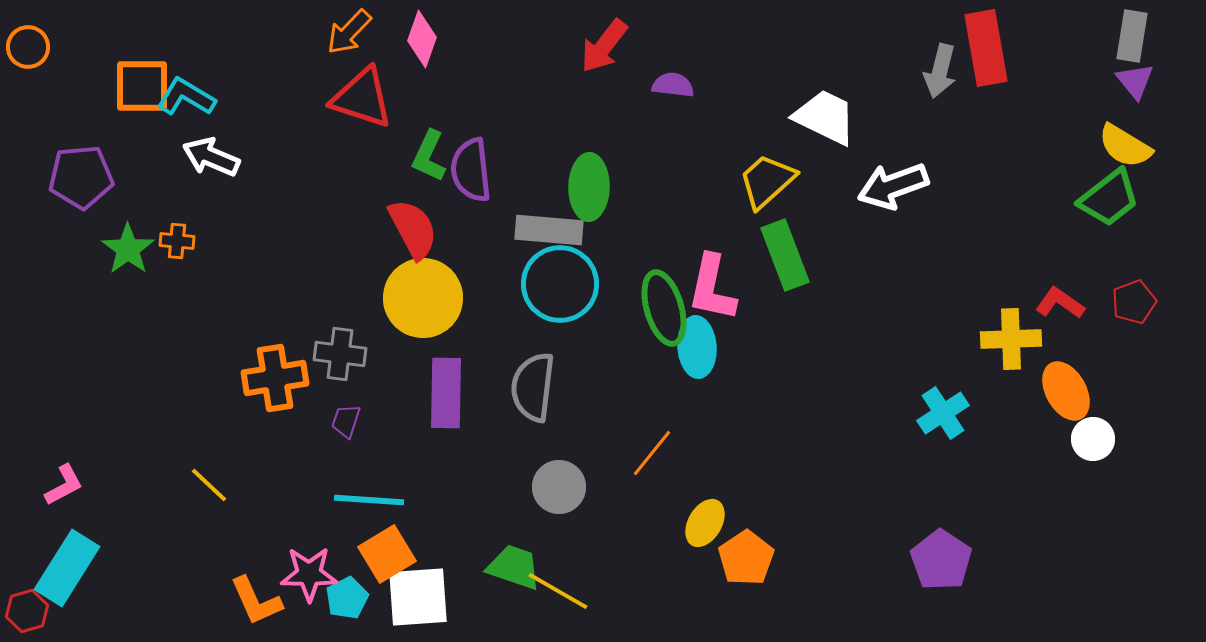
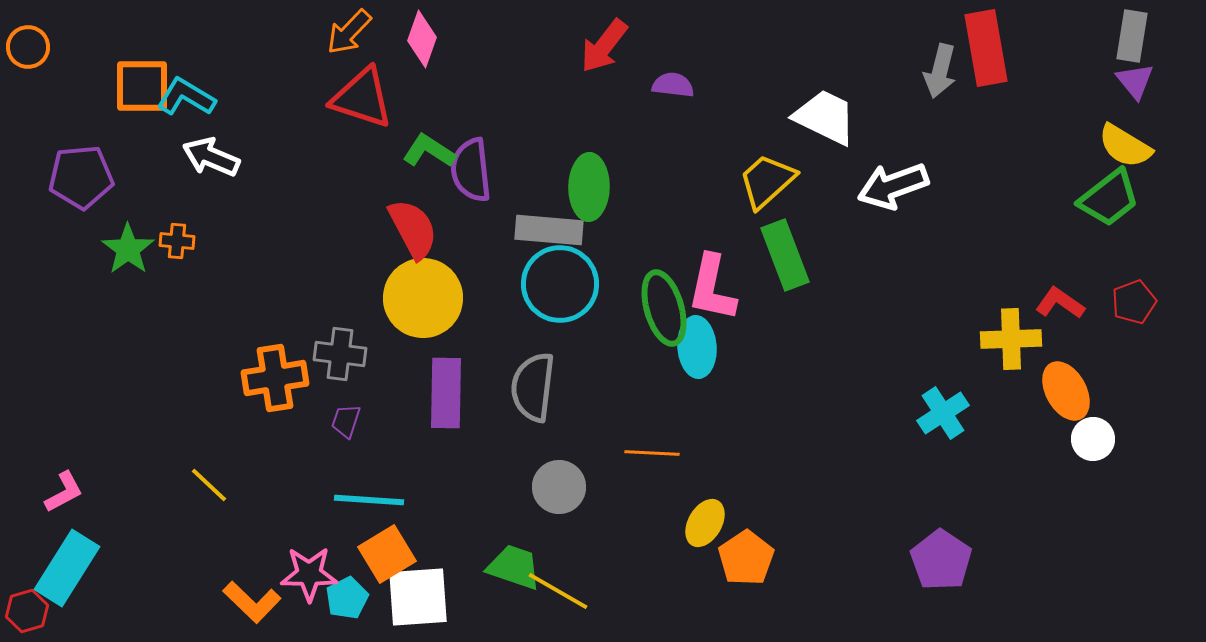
green L-shape at (429, 156): moved 5 px up; rotated 98 degrees clockwise
orange line at (652, 453): rotated 54 degrees clockwise
pink L-shape at (64, 485): moved 7 px down
orange L-shape at (256, 601): moved 4 px left, 1 px down; rotated 22 degrees counterclockwise
